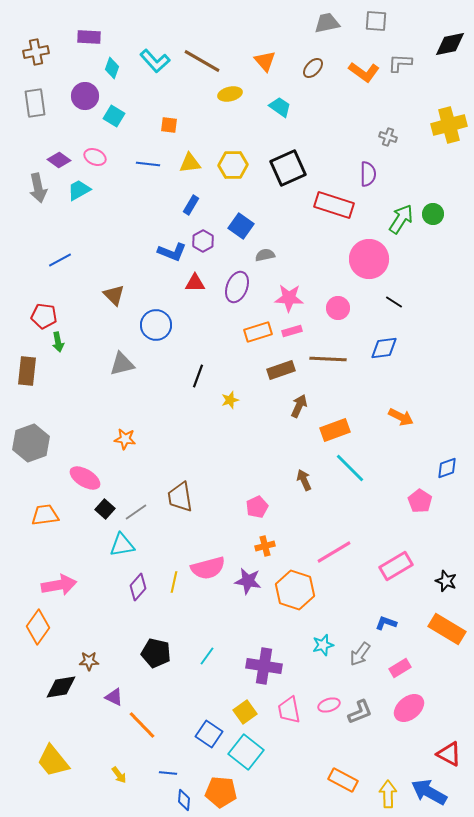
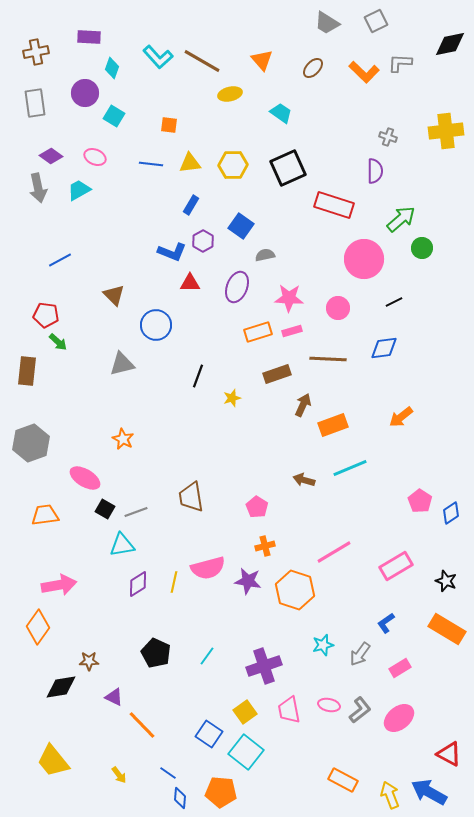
gray square at (376, 21): rotated 30 degrees counterclockwise
gray trapezoid at (327, 23): rotated 136 degrees counterclockwise
cyan L-shape at (155, 61): moved 3 px right, 4 px up
orange triangle at (265, 61): moved 3 px left, 1 px up
orange L-shape at (364, 72): rotated 8 degrees clockwise
purple circle at (85, 96): moved 3 px up
cyan trapezoid at (280, 107): moved 1 px right, 6 px down
yellow cross at (449, 125): moved 3 px left, 6 px down; rotated 8 degrees clockwise
purple diamond at (59, 160): moved 8 px left, 4 px up
blue line at (148, 164): moved 3 px right
purple semicircle at (368, 174): moved 7 px right, 3 px up
green circle at (433, 214): moved 11 px left, 34 px down
green arrow at (401, 219): rotated 16 degrees clockwise
pink circle at (369, 259): moved 5 px left
red triangle at (195, 283): moved 5 px left
black line at (394, 302): rotated 60 degrees counterclockwise
red pentagon at (44, 316): moved 2 px right, 1 px up
green arrow at (58, 342): rotated 36 degrees counterclockwise
brown rectangle at (281, 370): moved 4 px left, 4 px down
yellow star at (230, 400): moved 2 px right, 2 px up
brown arrow at (299, 406): moved 4 px right, 1 px up
orange arrow at (401, 417): rotated 115 degrees clockwise
orange rectangle at (335, 430): moved 2 px left, 5 px up
orange star at (125, 439): moved 2 px left; rotated 20 degrees clockwise
cyan line at (350, 468): rotated 68 degrees counterclockwise
blue diamond at (447, 468): moved 4 px right, 45 px down; rotated 15 degrees counterclockwise
brown arrow at (304, 480): rotated 50 degrees counterclockwise
brown trapezoid at (180, 497): moved 11 px right
pink pentagon at (257, 507): rotated 15 degrees counterclockwise
black square at (105, 509): rotated 12 degrees counterclockwise
gray line at (136, 512): rotated 15 degrees clockwise
purple diamond at (138, 587): moved 3 px up; rotated 16 degrees clockwise
blue L-shape at (386, 623): rotated 55 degrees counterclockwise
black pentagon at (156, 653): rotated 12 degrees clockwise
purple cross at (264, 666): rotated 28 degrees counterclockwise
pink ellipse at (329, 705): rotated 30 degrees clockwise
pink ellipse at (409, 708): moved 10 px left, 10 px down
gray L-shape at (360, 712): moved 2 px up; rotated 16 degrees counterclockwise
blue line at (168, 773): rotated 30 degrees clockwise
yellow arrow at (388, 794): moved 2 px right, 1 px down; rotated 20 degrees counterclockwise
blue diamond at (184, 800): moved 4 px left, 2 px up
